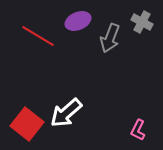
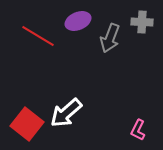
gray cross: rotated 25 degrees counterclockwise
